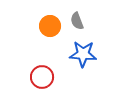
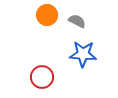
gray semicircle: rotated 138 degrees clockwise
orange circle: moved 3 px left, 11 px up
